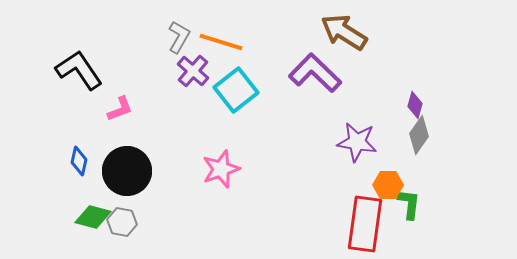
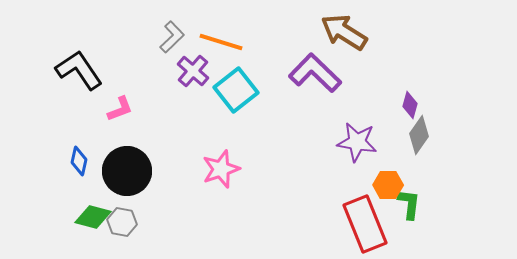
gray L-shape: moved 7 px left; rotated 16 degrees clockwise
purple diamond: moved 5 px left
red rectangle: rotated 30 degrees counterclockwise
